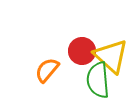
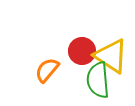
yellow triangle: rotated 9 degrees counterclockwise
